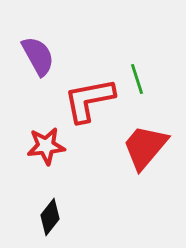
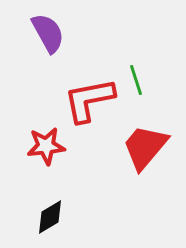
purple semicircle: moved 10 px right, 23 px up
green line: moved 1 px left, 1 px down
black diamond: rotated 21 degrees clockwise
